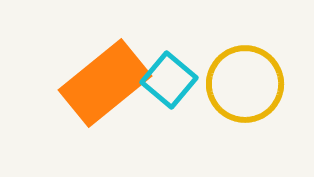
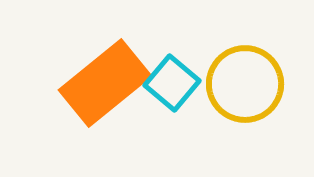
cyan square: moved 3 px right, 3 px down
